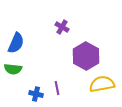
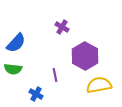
blue semicircle: rotated 20 degrees clockwise
purple hexagon: moved 1 px left
yellow semicircle: moved 3 px left, 1 px down
purple line: moved 2 px left, 13 px up
blue cross: rotated 16 degrees clockwise
